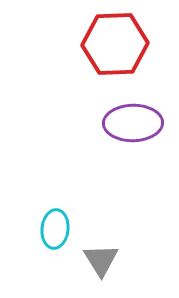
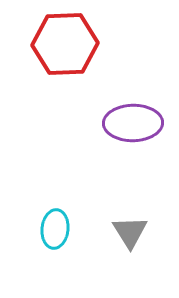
red hexagon: moved 50 px left
gray triangle: moved 29 px right, 28 px up
